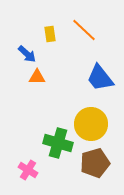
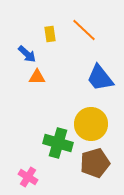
pink cross: moved 7 px down
